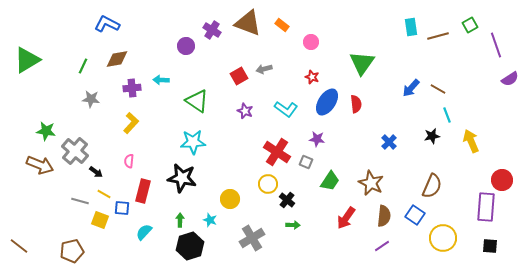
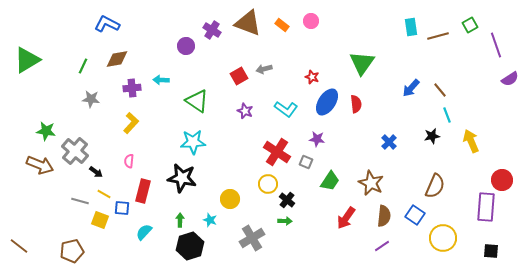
pink circle at (311, 42): moved 21 px up
brown line at (438, 89): moved 2 px right, 1 px down; rotated 21 degrees clockwise
brown semicircle at (432, 186): moved 3 px right
green arrow at (293, 225): moved 8 px left, 4 px up
black square at (490, 246): moved 1 px right, 5 px down
